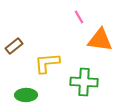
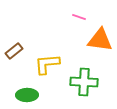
pink line: rotated 40 degrees counterclockwise
brown rectangle: moved 5 px down
yellow L-shape: moved 1 px down
green ellipse: moved 1 px right
